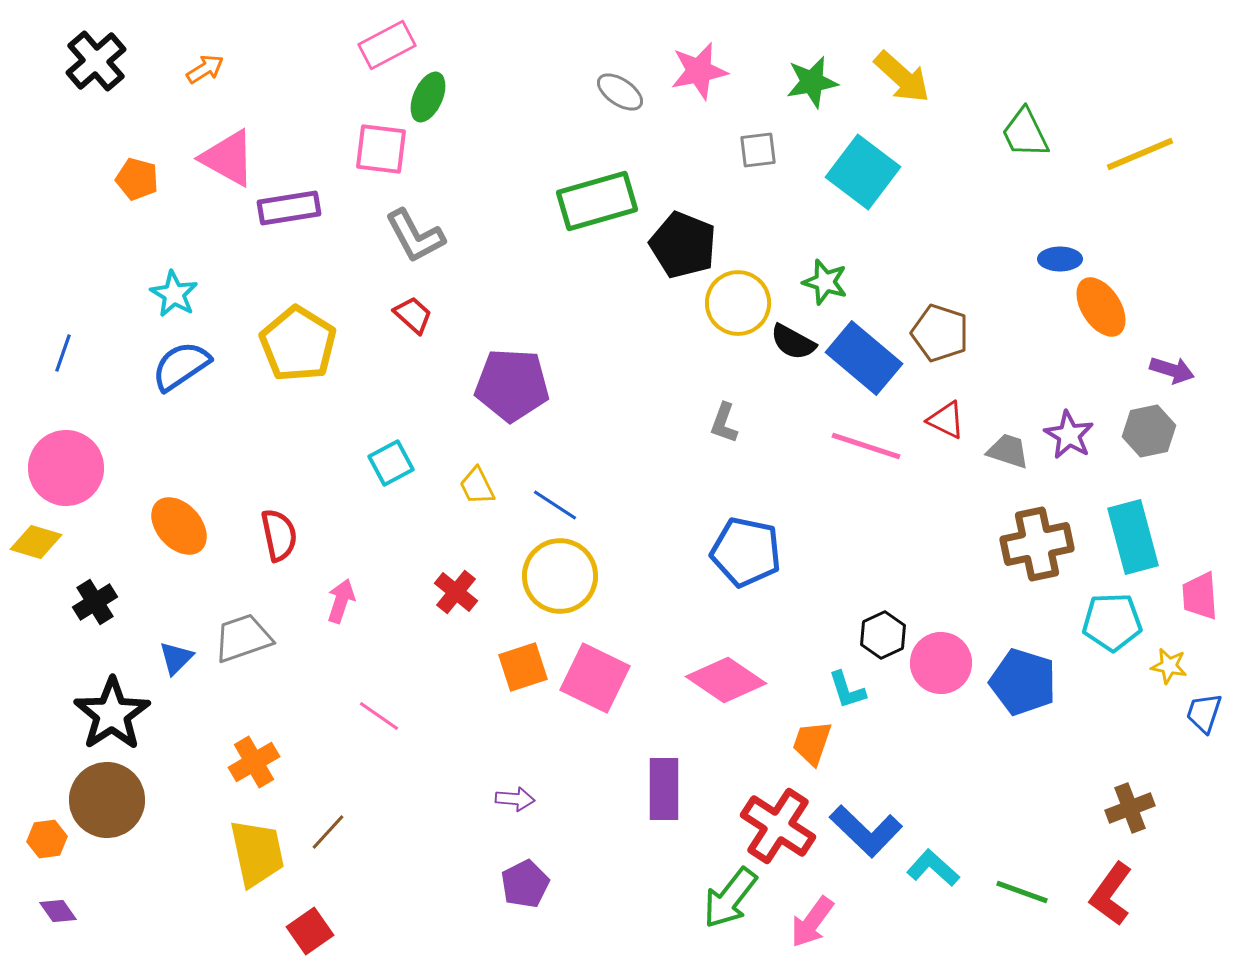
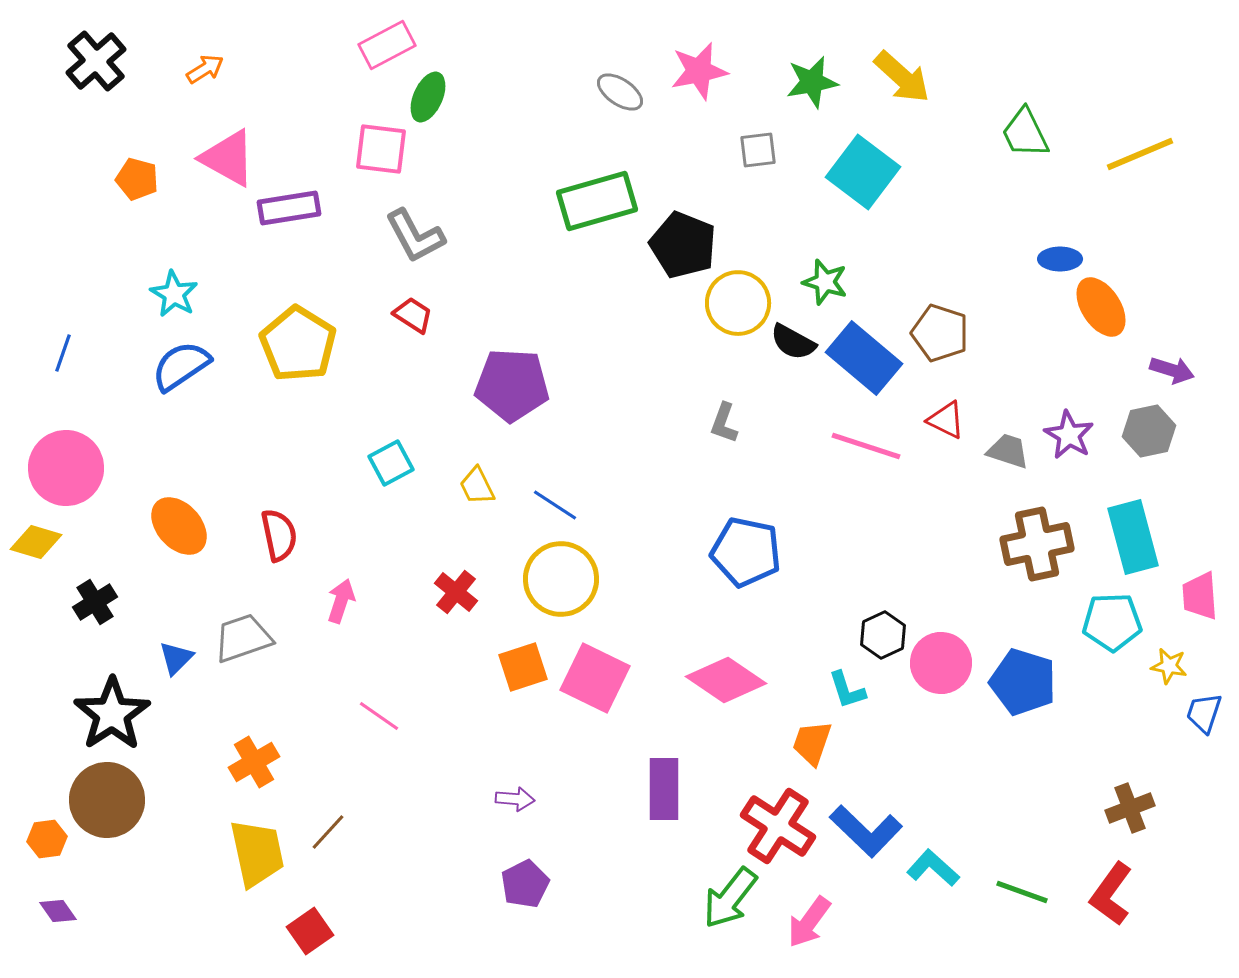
red trapezoid at (413, 315): rotated 9 degrees counterclockwise
yellow circle at (560, 576): moved 1 px right, 3 px down
pink arrow at (812, 922): moved 3 px left
